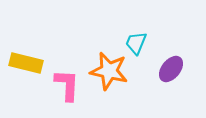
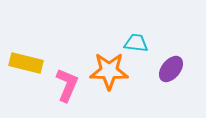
cyan trapezoid: rotated 75 degrees clockwise
orange star: rotated 12 degrees counterclockwise
pink L-shape: rotated 20 degrees clockwise
